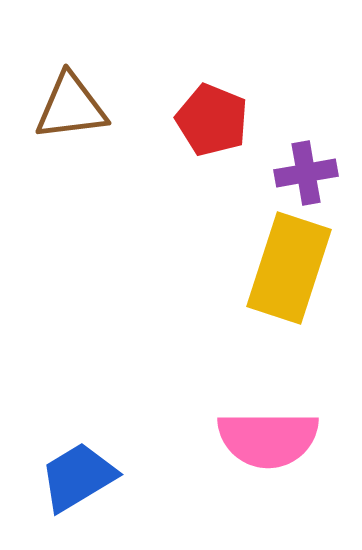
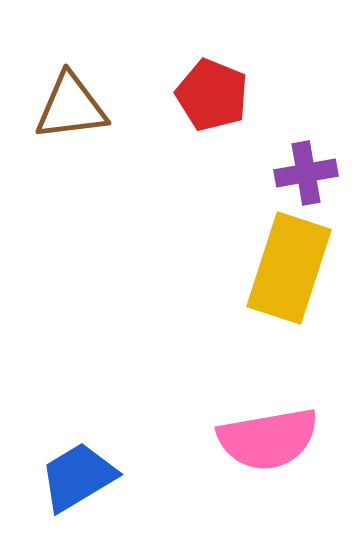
red pentagon: moved 25 px up
pink semicircle: rotated 10 degrees counterclockwise
